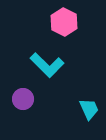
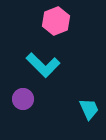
pink hexagon: moved 8 px left, 1 px up; rotated 12 degrees clockwise
cyan L-shape: moved 4 px left
